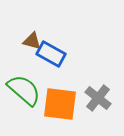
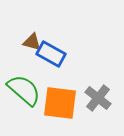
brown triangle: moved 1 px down
orange square: moved 1 px up
